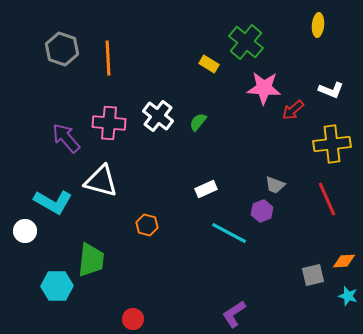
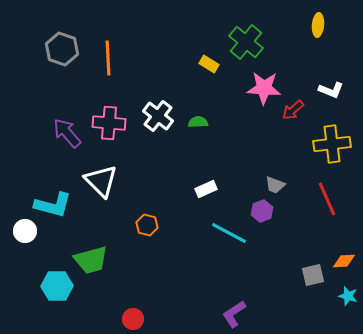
green semicircle: rotated 48 degrees clockwise
purple arrow: moved 1 px right, 5 px up
white triangle: rotated 30 degrees clockwise
cyan L-shape: moved 3 px down; rotated 15 degrees counterclockwise
green trapezoid: rotated 69 degrees clockwise
